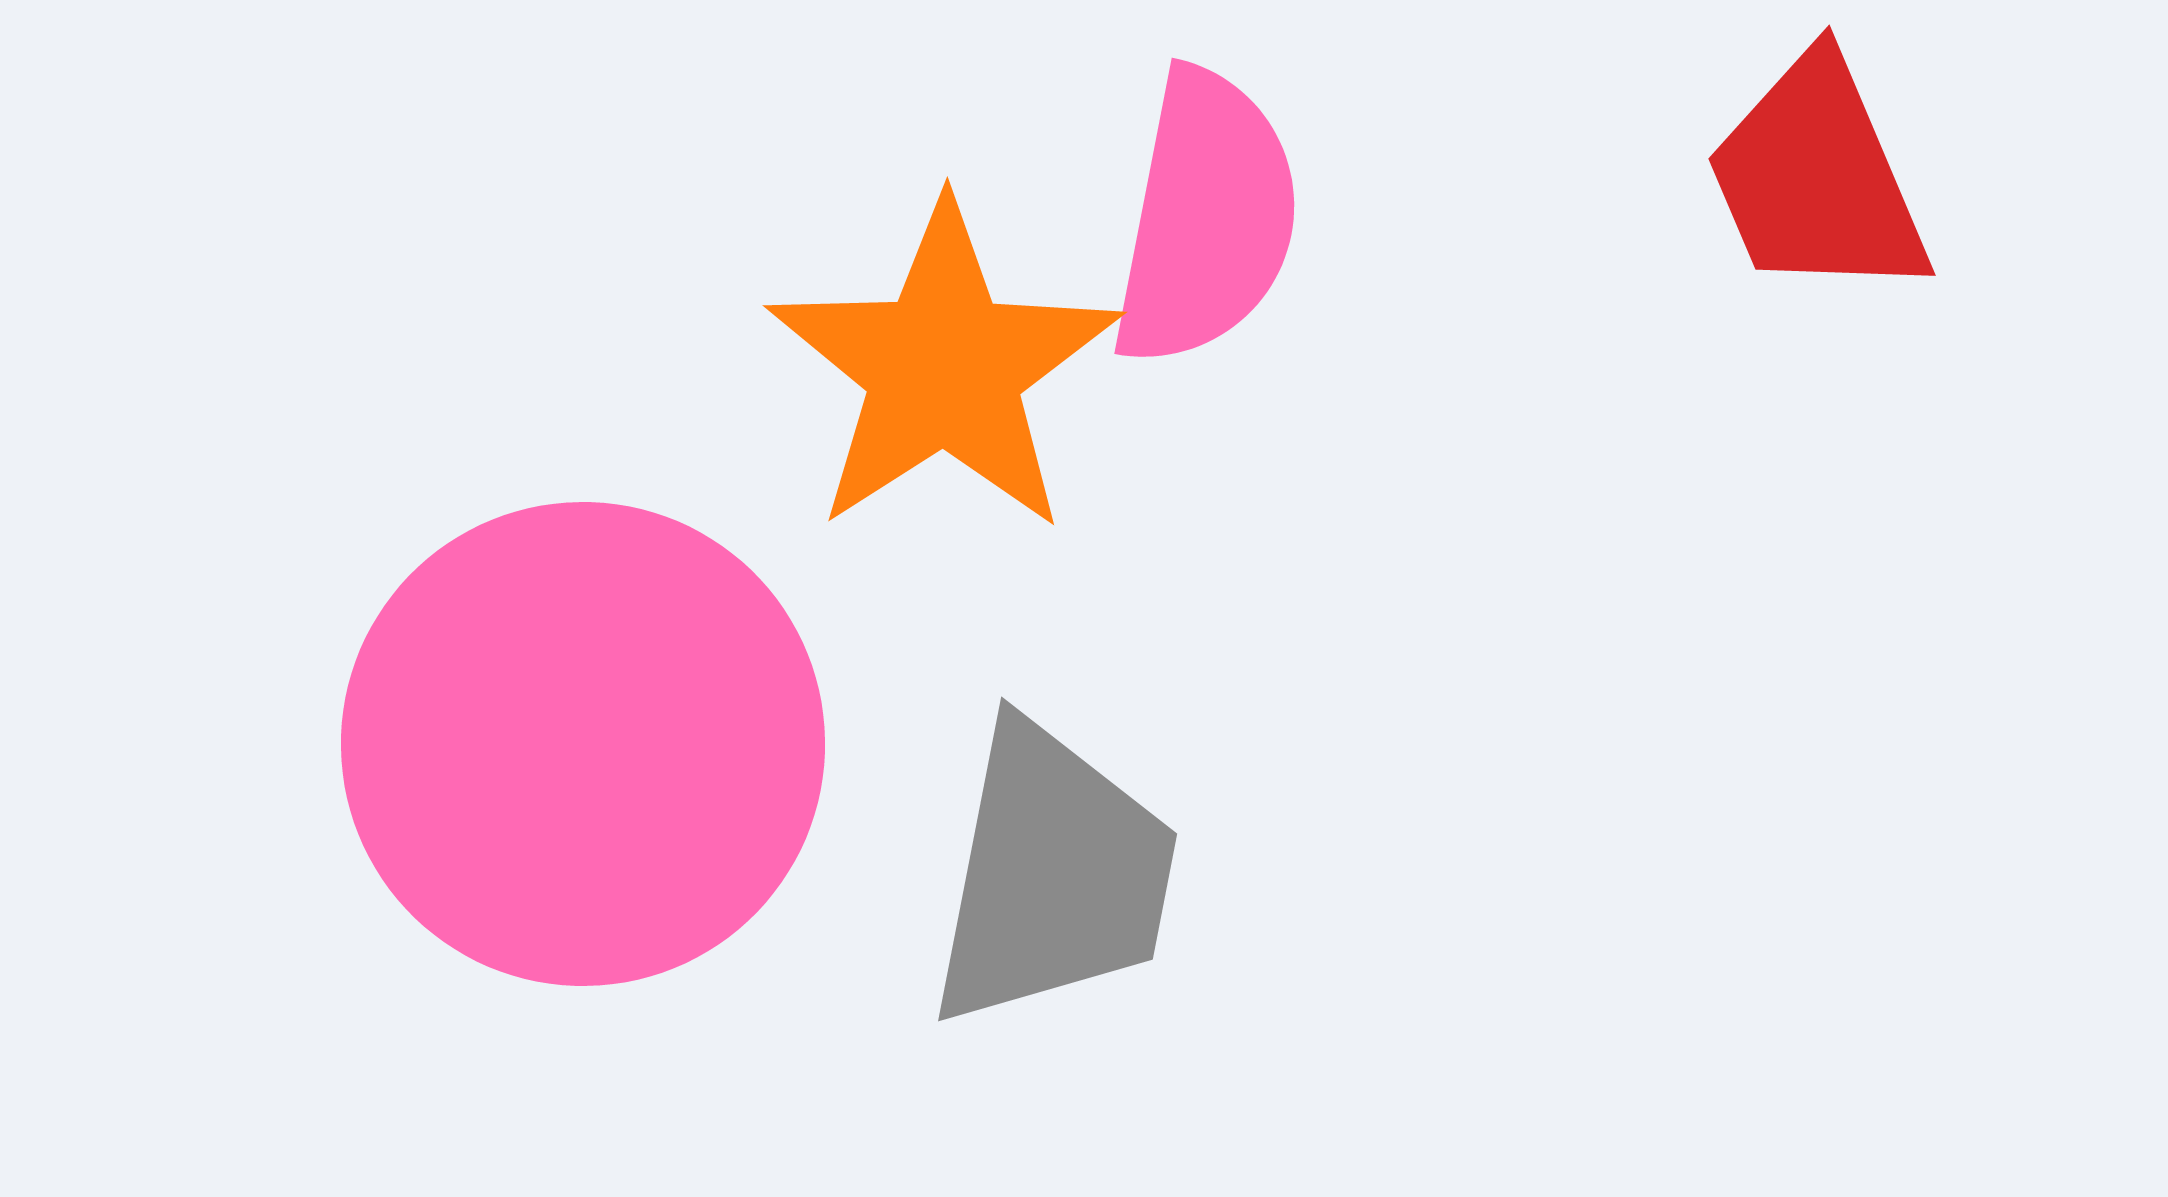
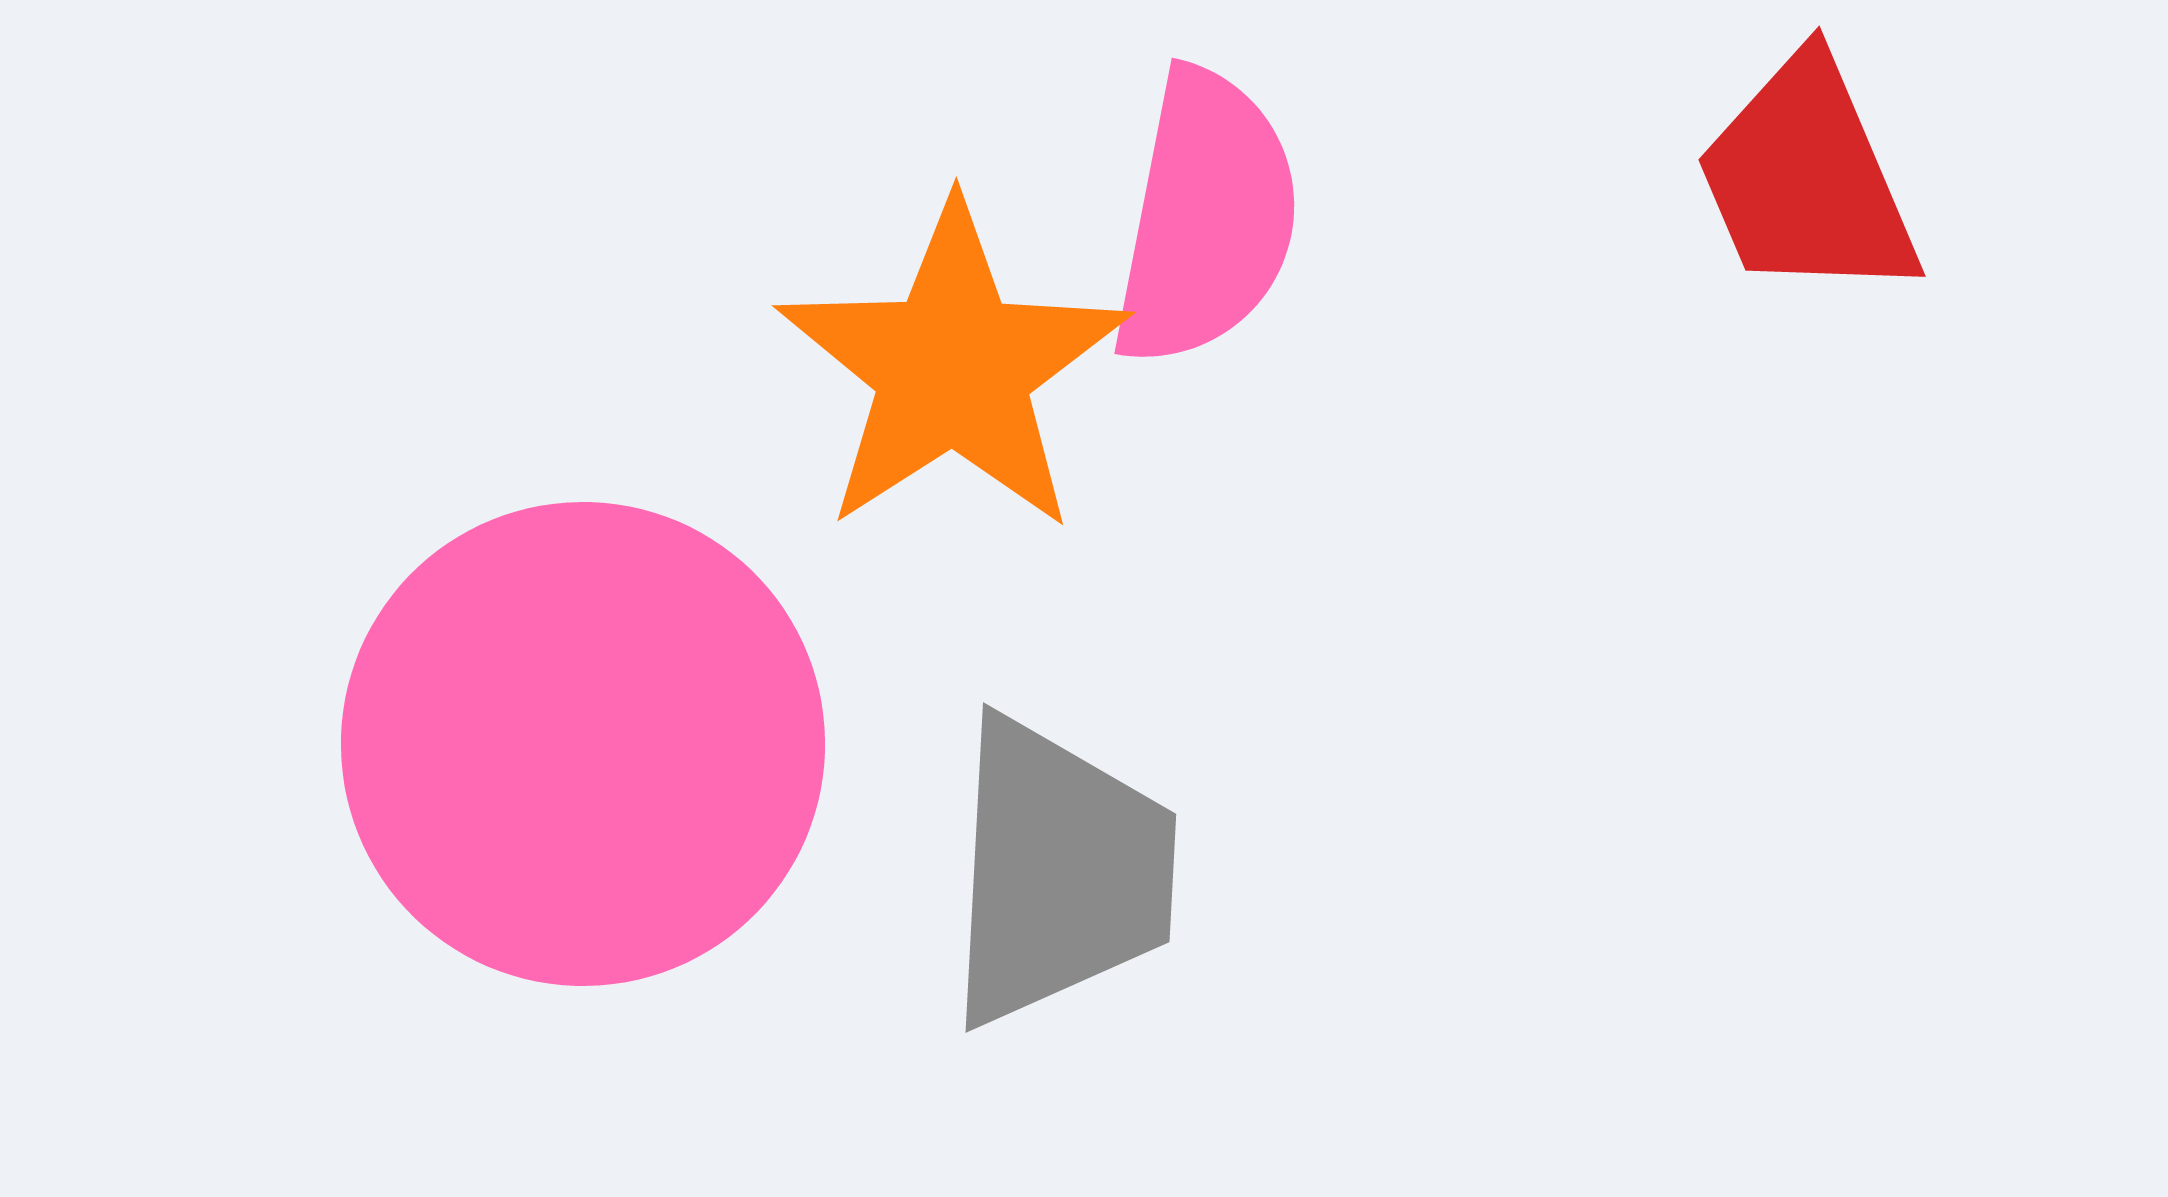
red trapezoid: moved 10 px left, 1 px down
orange star: moved 9 px right
gray trapezoid: moved 6 px right, 3 px up; rotated 8 degrees counterclockwise
